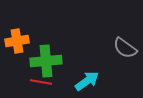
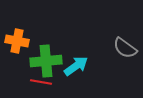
orange cross: rotated 20 degrees clockwise
cyan arrow: moved 11 px left, 15 px up
